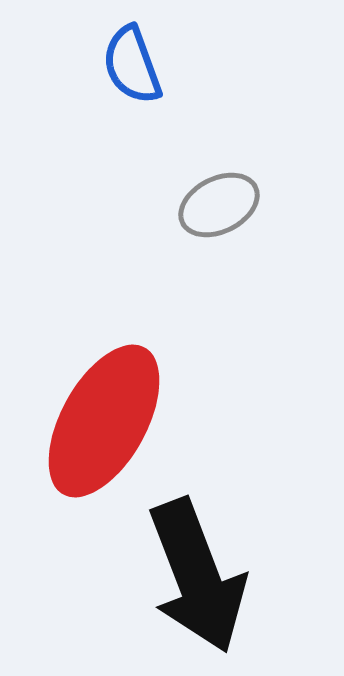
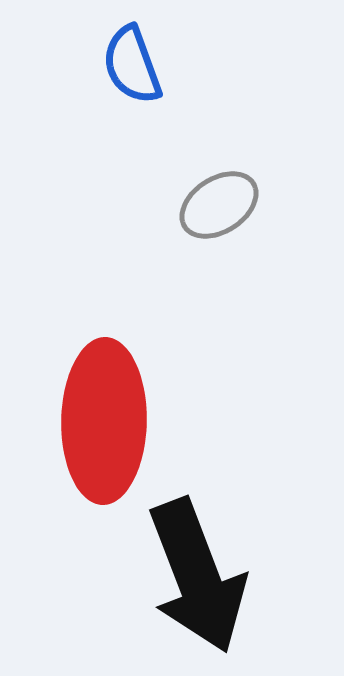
gray ellipse: rotated 6 degrees counterclockwise
red ellipse: rotated 28 degrees counterclockwise
